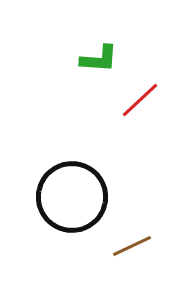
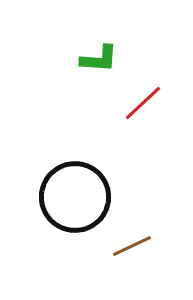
red line: moved 3 px right, 3 px down
black circle: moved 3 px right
